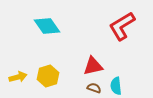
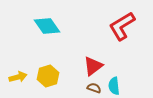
red triangle: rotated 25 degrees counterclockwise
cyan semicircle: moved 2 px left
